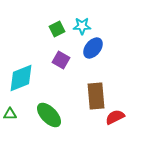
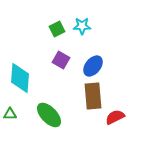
blue ellipse: moved 18 px down
cyan diamond: moved 1 px left; rotated 64 degrees counterclockwise
brown rectangle: moved 3 px left
